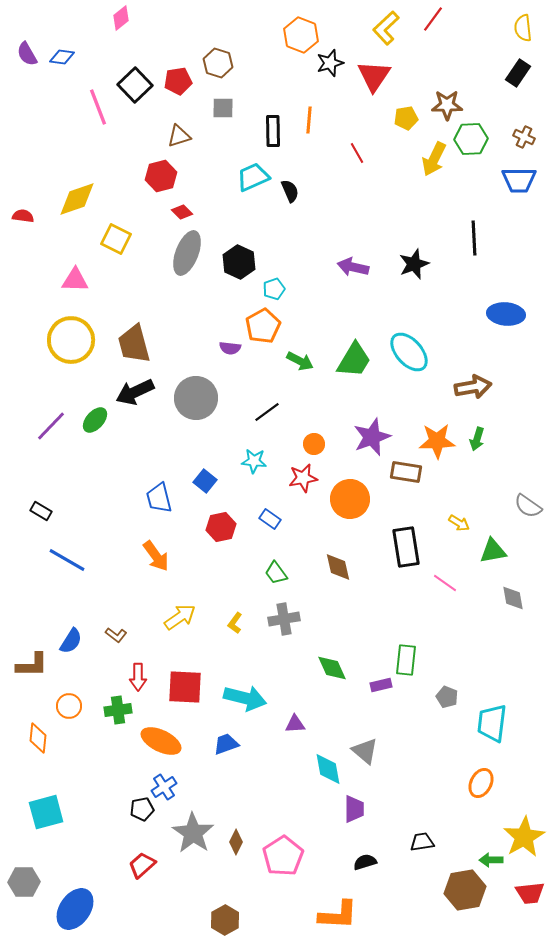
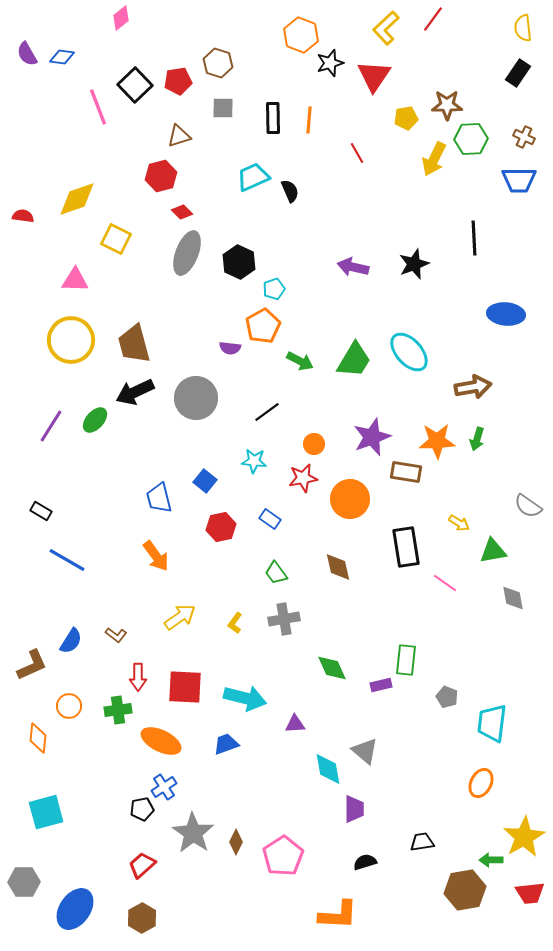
black rectangle at (273, 131): moved 13 px up
purple line at (51, 426): rotated 12 degrees counterclockwise
brown L-shape at (32, 665): rotated 24 degrees counterclockwise
brown hexagon at (225, 920): moved 83 px left, 2 px up
